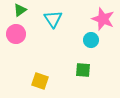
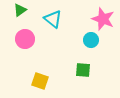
cyan triangle: rotated 18 degrees counterclockwise
pink circle: moved 9 px right, 5 px down
